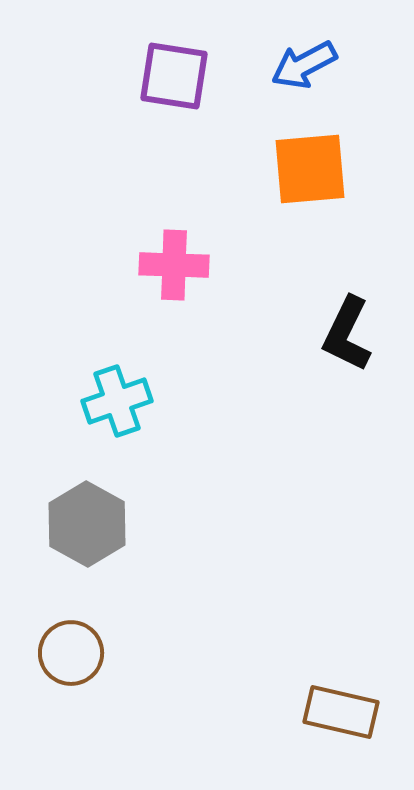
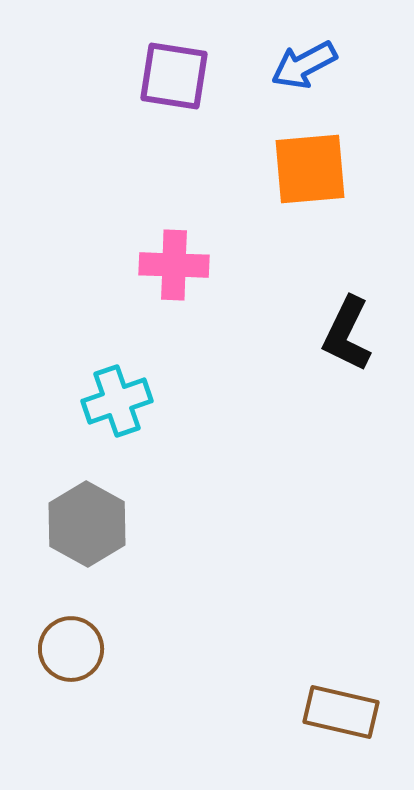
brown circle: moved 4 px up
